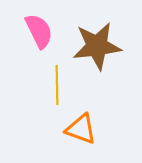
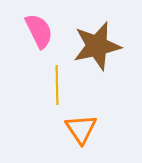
brown star: rotated 6 degrees counterclockwise
orange triangle: rotated 36 degrees clockwise
